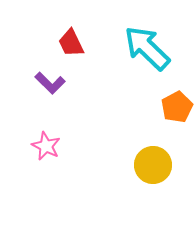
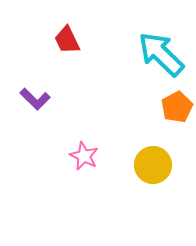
red trapezoid: moved 4 px left, 3 px up
cyan arrow: moved 14 px right, 6 px down
purple L-shape: moved 15 px left, 16 px down
pink star: moved 38 px right, 10 px down
